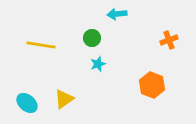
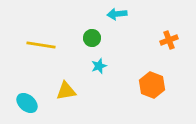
cyan star: moved 1 px right, 2 px down
yellow triangle: moved 2 px right, 8 px up; rotated 25 degrees clockwise
